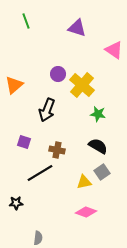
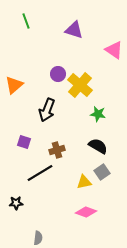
purple triangle: moved 3 px left, 2 px down
yellow cross: moved 2 px left
brown cross: rotated 28 degrees counterclockwise
